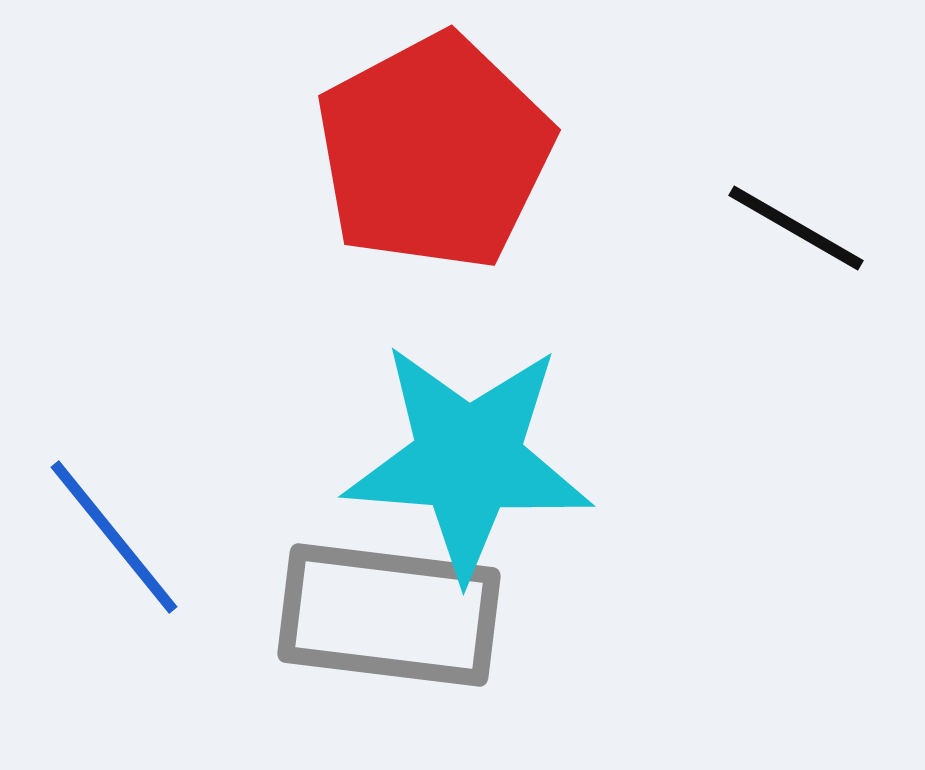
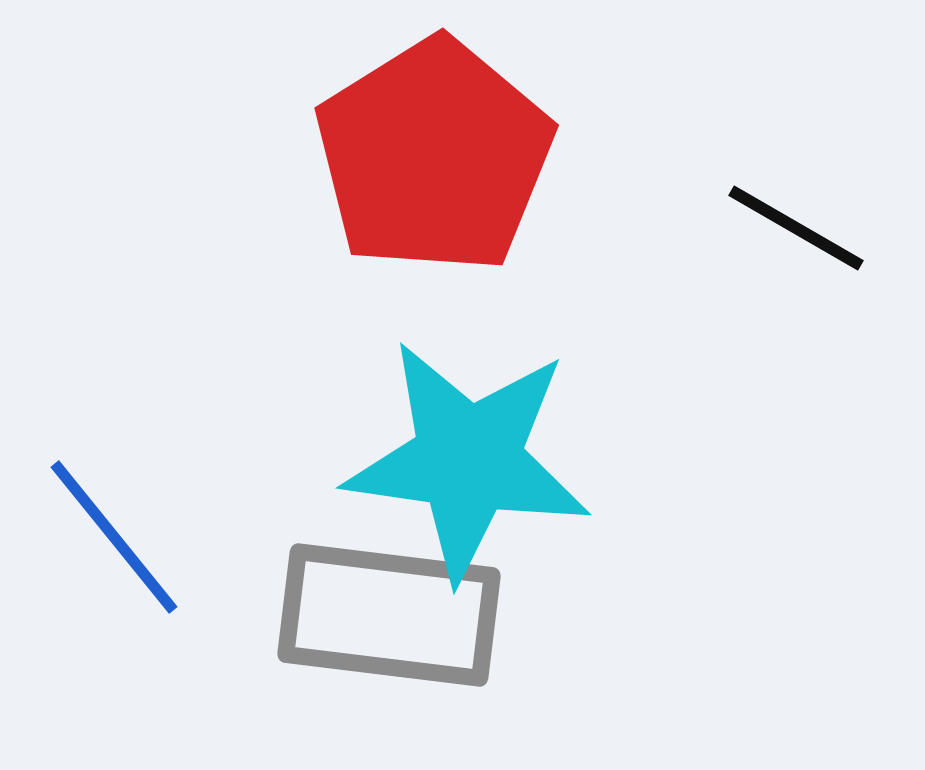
red pentagon: moved 4 px down; rotated 4 degrees counterclockwise
cyan star: rotated 4 degrees clockwise
